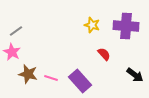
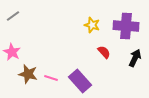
gray line: moved 3 px left, 15 px up
red semicircle: moved 2 px up
black arrow: moved 17 px up; rotated 102 degrees counterclockwise
